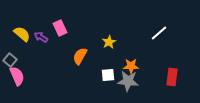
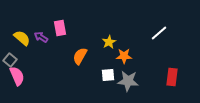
pink rectangle: rotated 14 degrees clockwise
yellow semicircle: moved 4 px down
orange star: moved 7 px left, 10 px up
